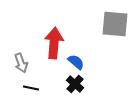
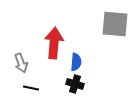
blue semicircle: rotated 54 degrees clockwise
black cross: rotated 24 degrees counterclockwise
